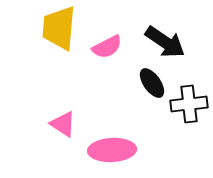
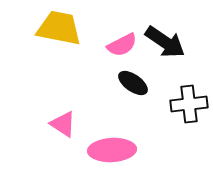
yellow trapezoid: rotated 96 degrees clockwise
pink semicircle: moved 15 px right, 2 px up
black ellipse: moved 19 px left; rotated 20 degrees counterclockwise
